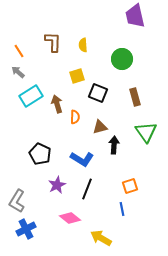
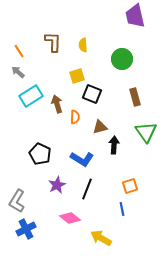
black square: moved 6 px left, 1 px down
